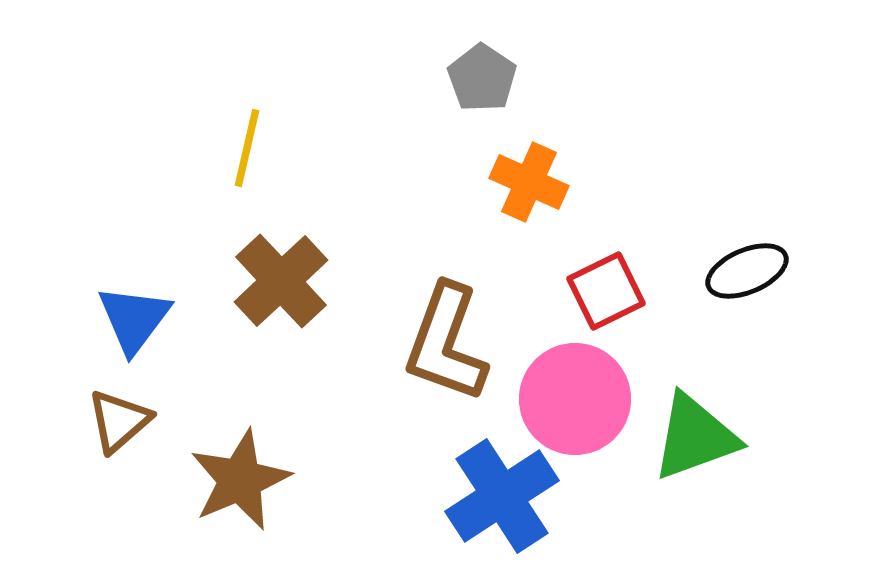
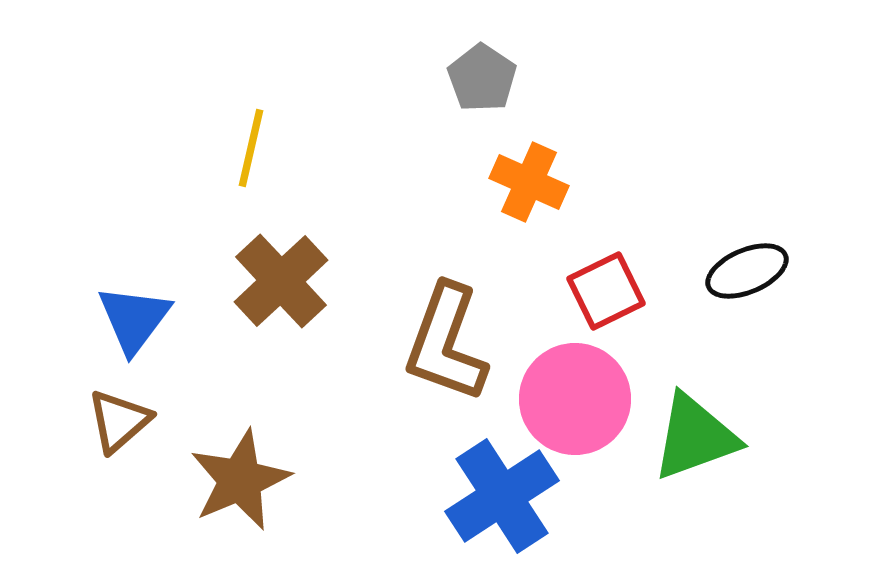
yellow line: moved 4 px right
